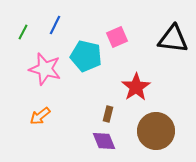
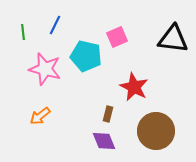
green line: rotated 35 degrees counterclockwise
red star: moved 2 px left; rotated 12 degrees counterclockwise
